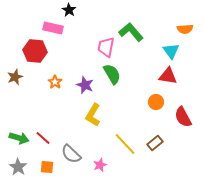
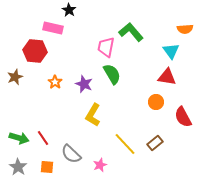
red triangle: moved 1 px left, 1 px down
purple star: moved 1 px left, 1 px up
red line: rotated 14 degrees clockwise
